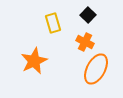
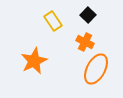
yellow rectangle: moved 2 px up; rotated 18 degrees counterclockwise
